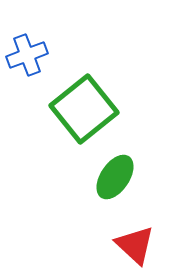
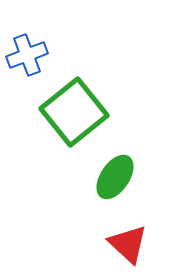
green square: moved 10 px left, 3 px down
red triangle: moved 7 px left, 1 px up
